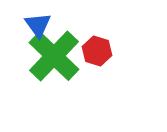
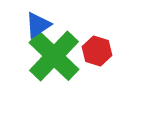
blue triangle: rotated 32 degrees clockwise
